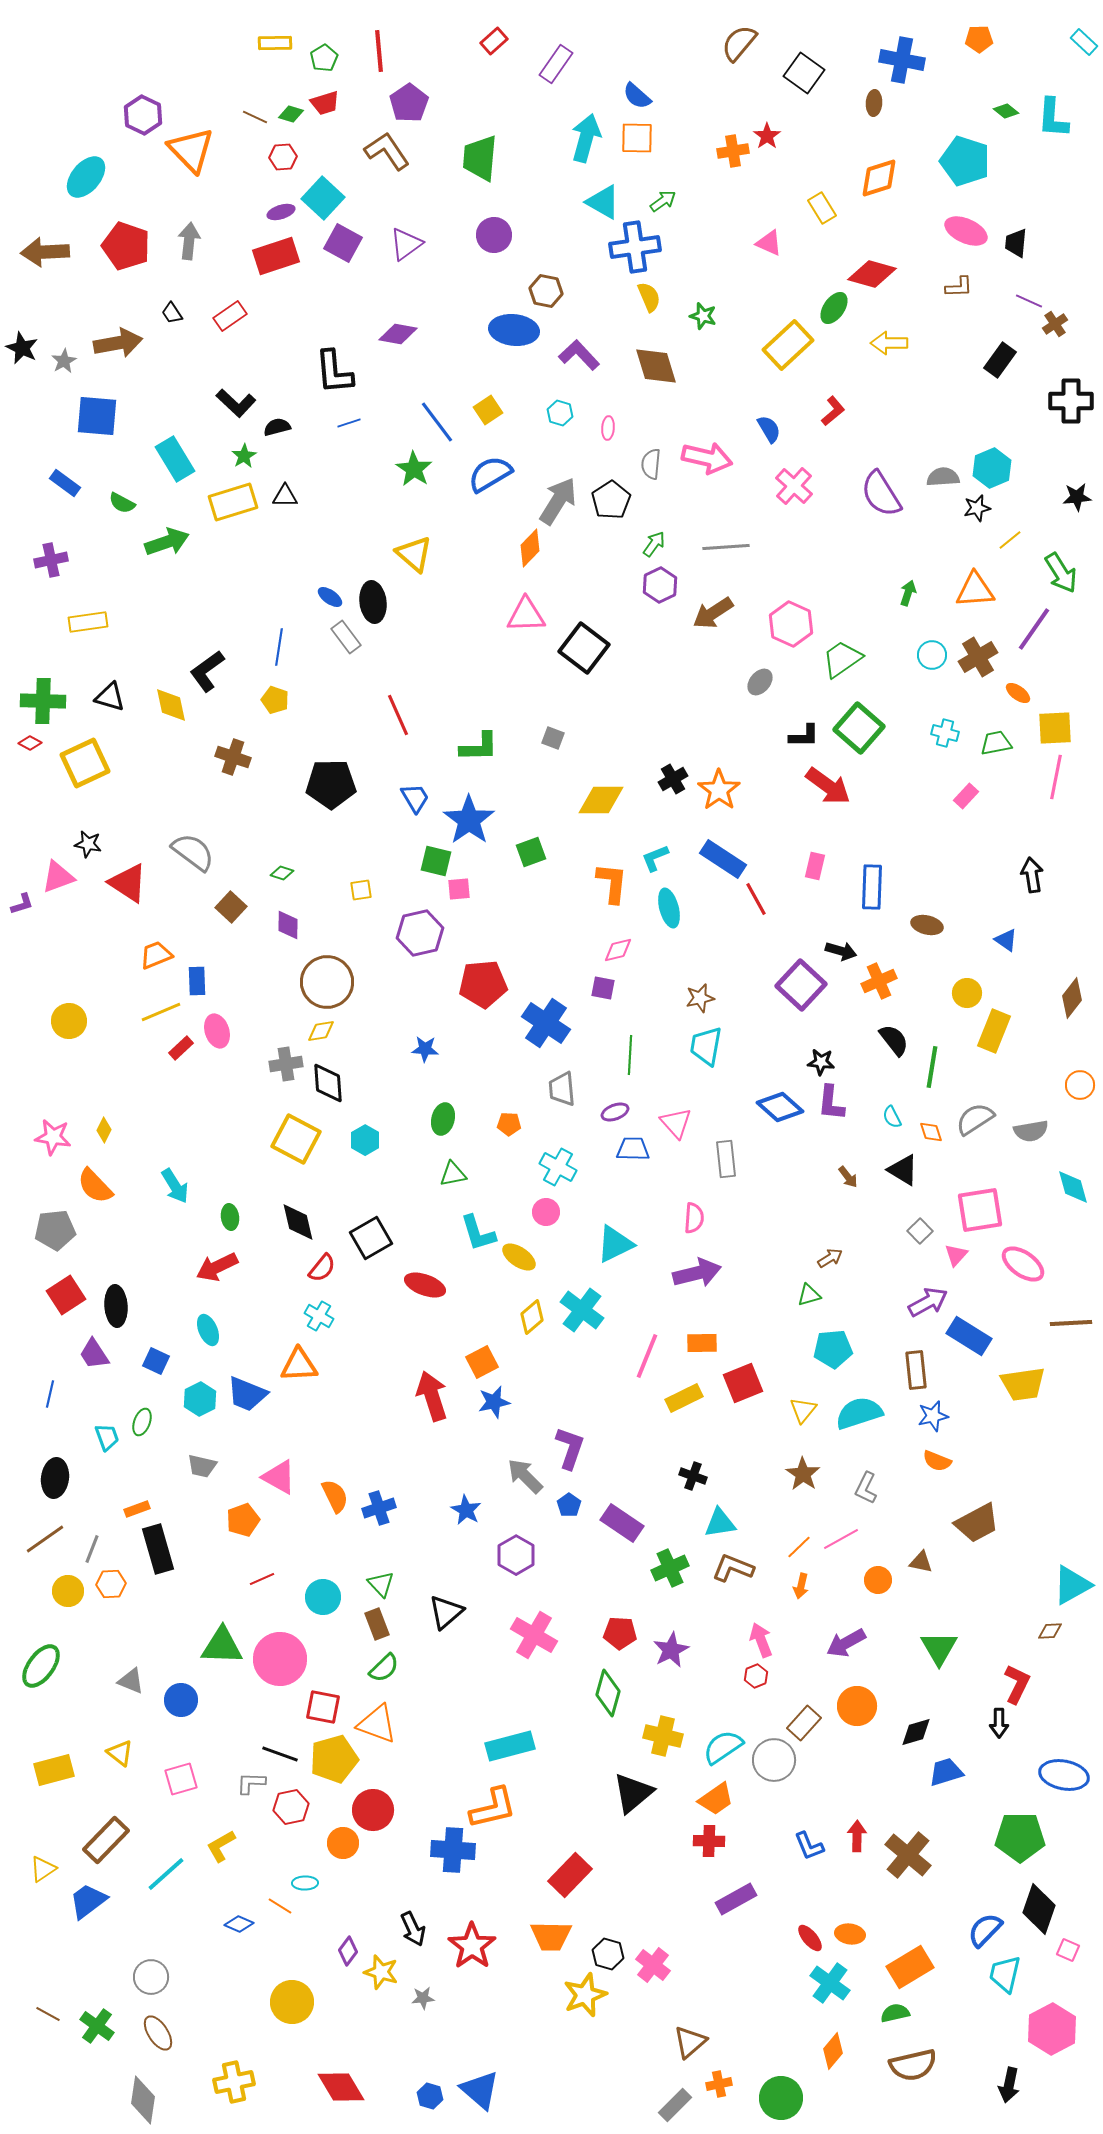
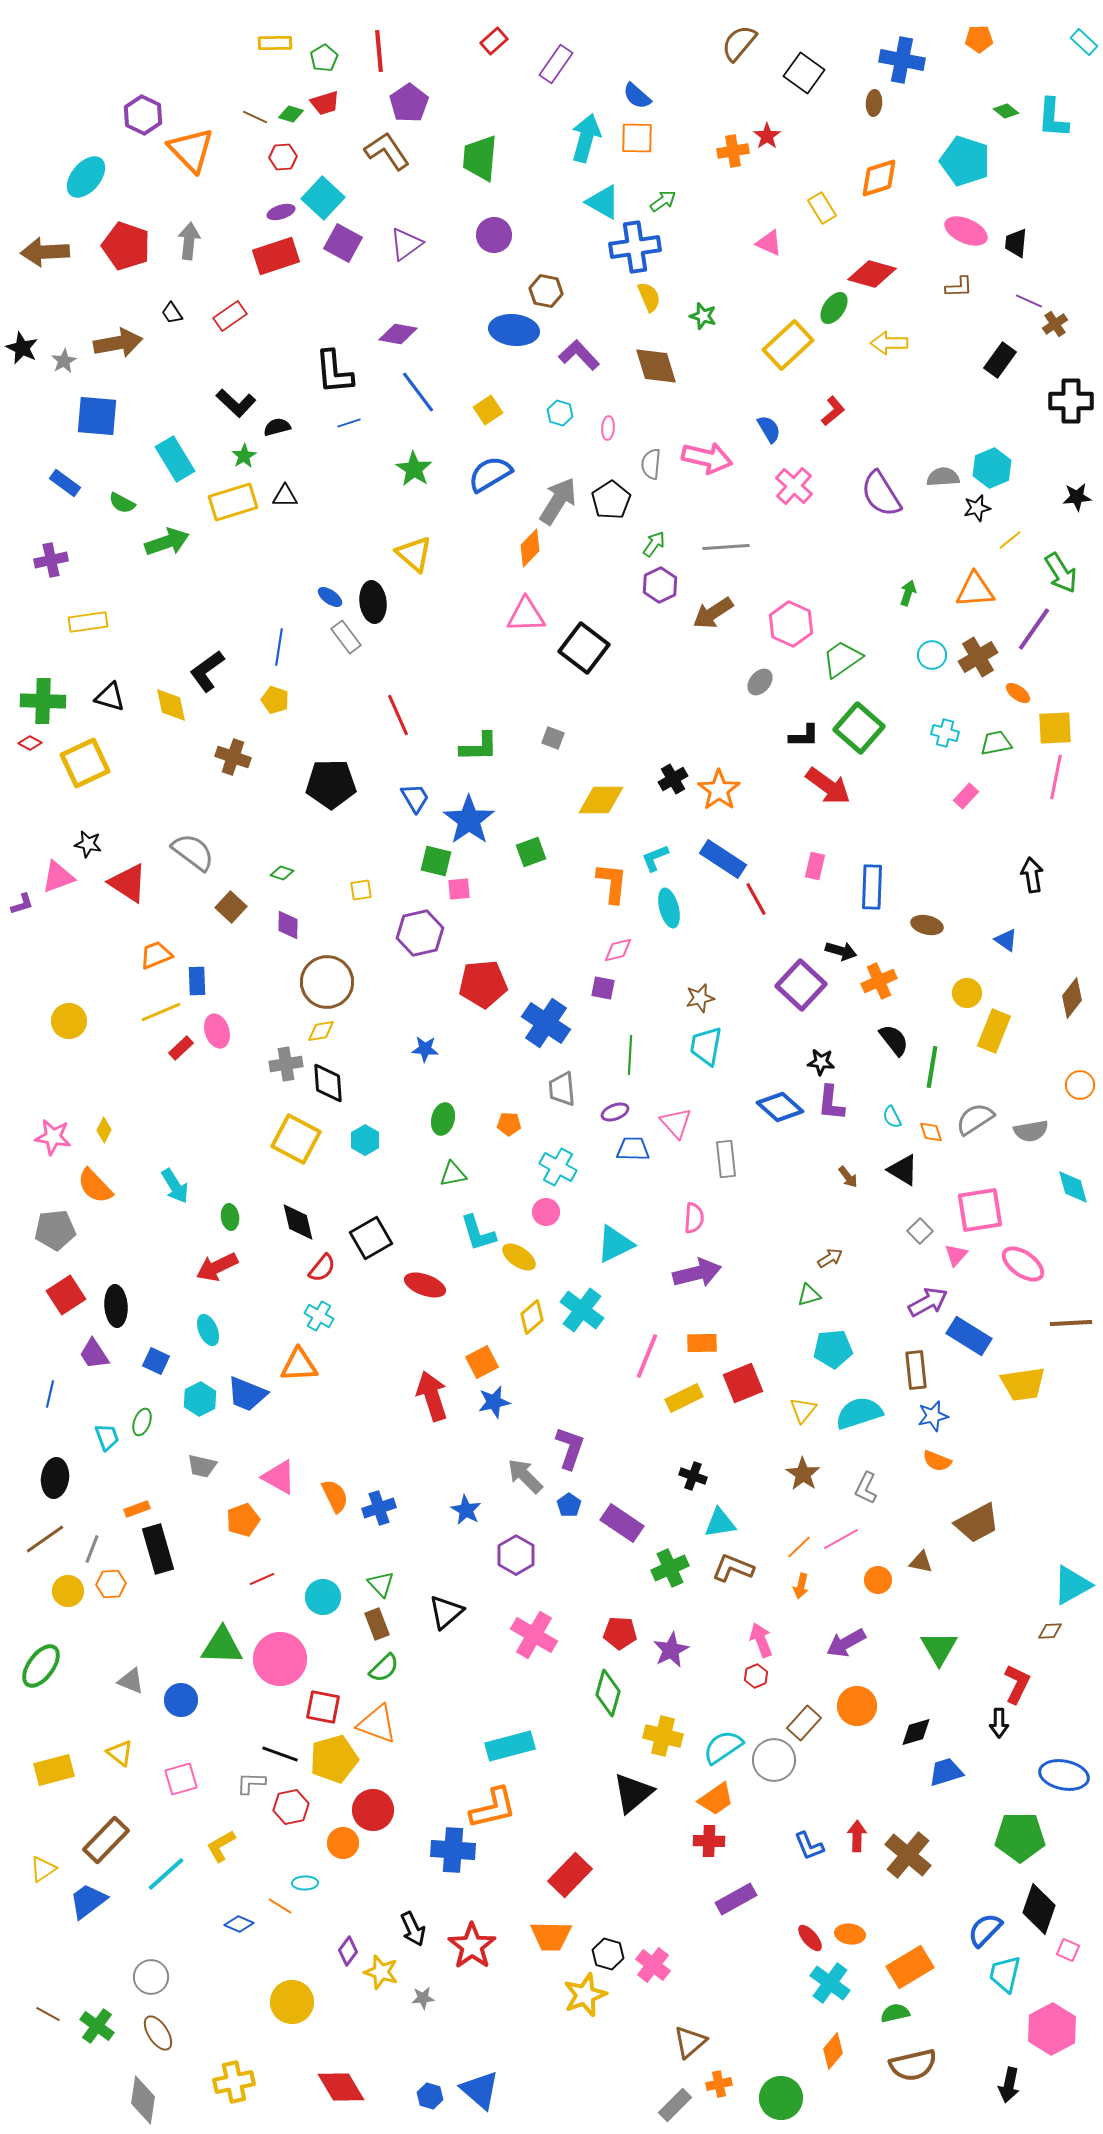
blue line at (437, 422): moved 19 px left, 30 px up
